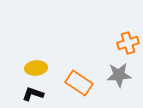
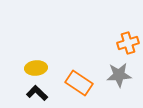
black L-shape: moved 4 px right, 1 px up; rotated 25 degrees clockwise
